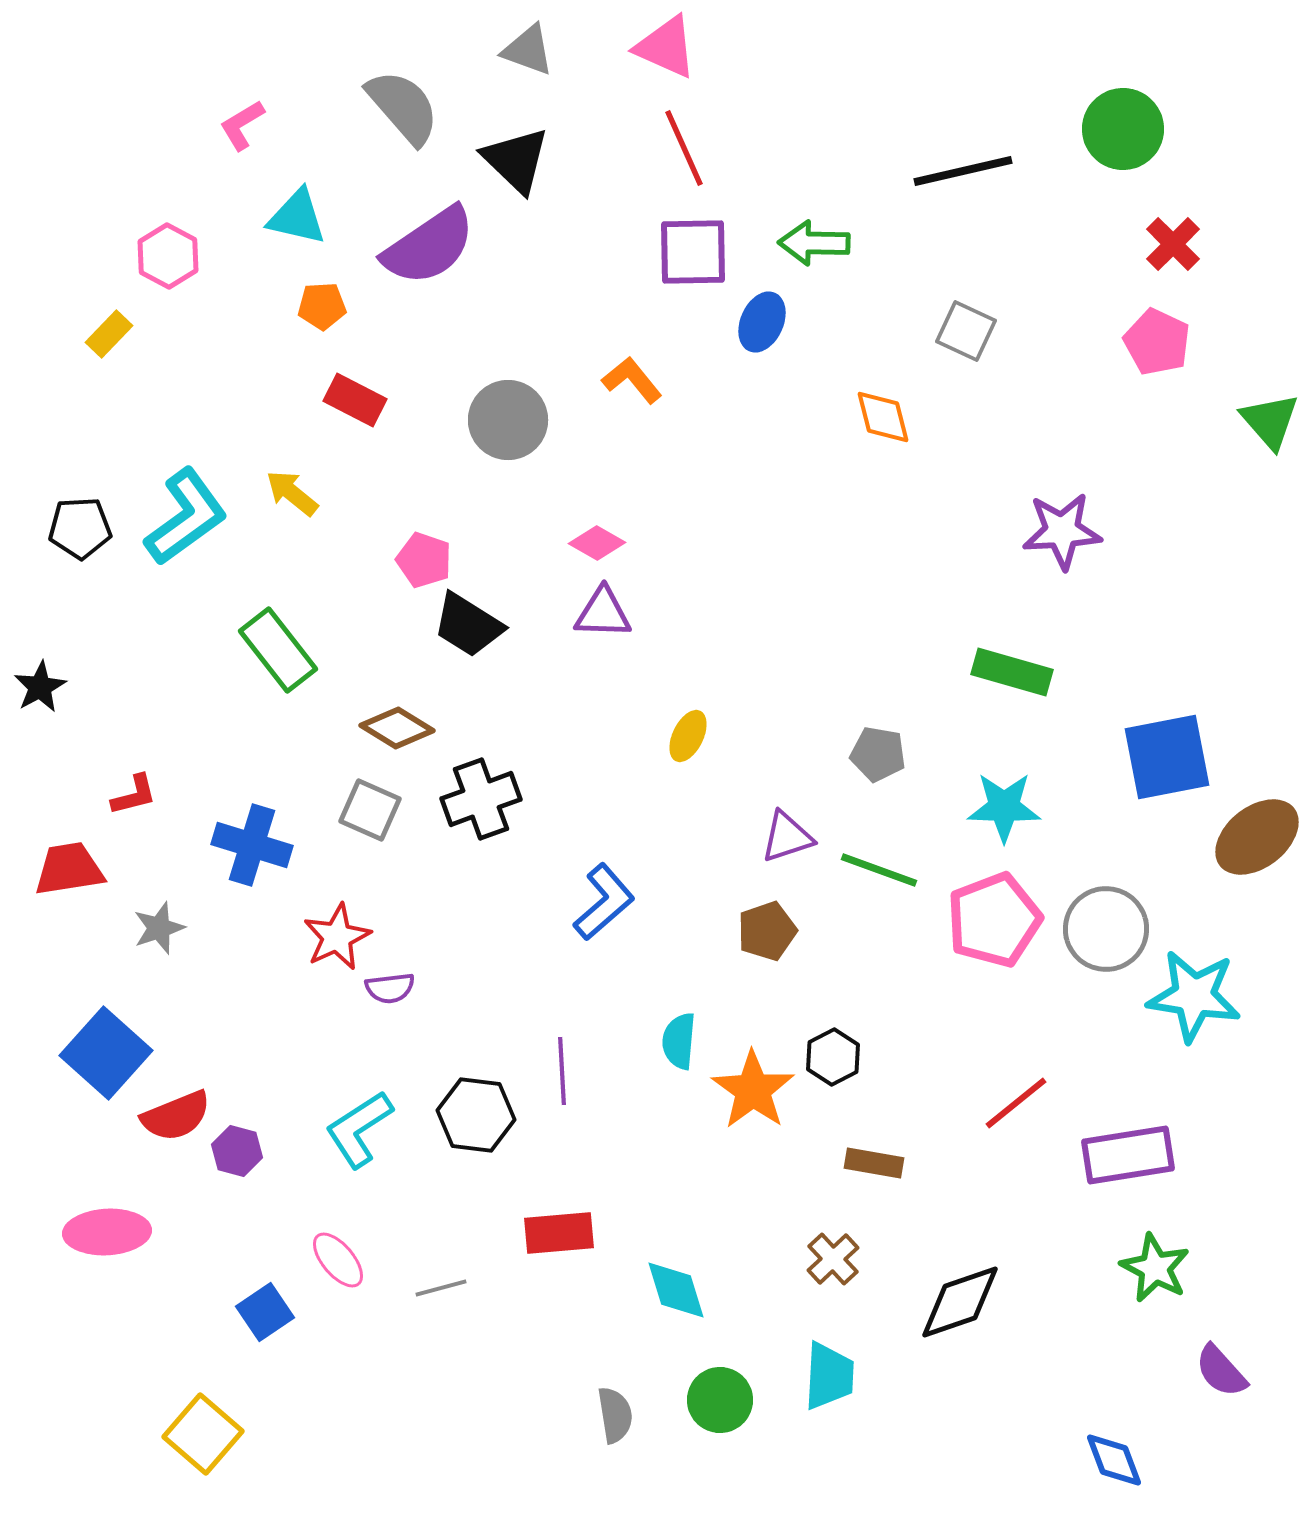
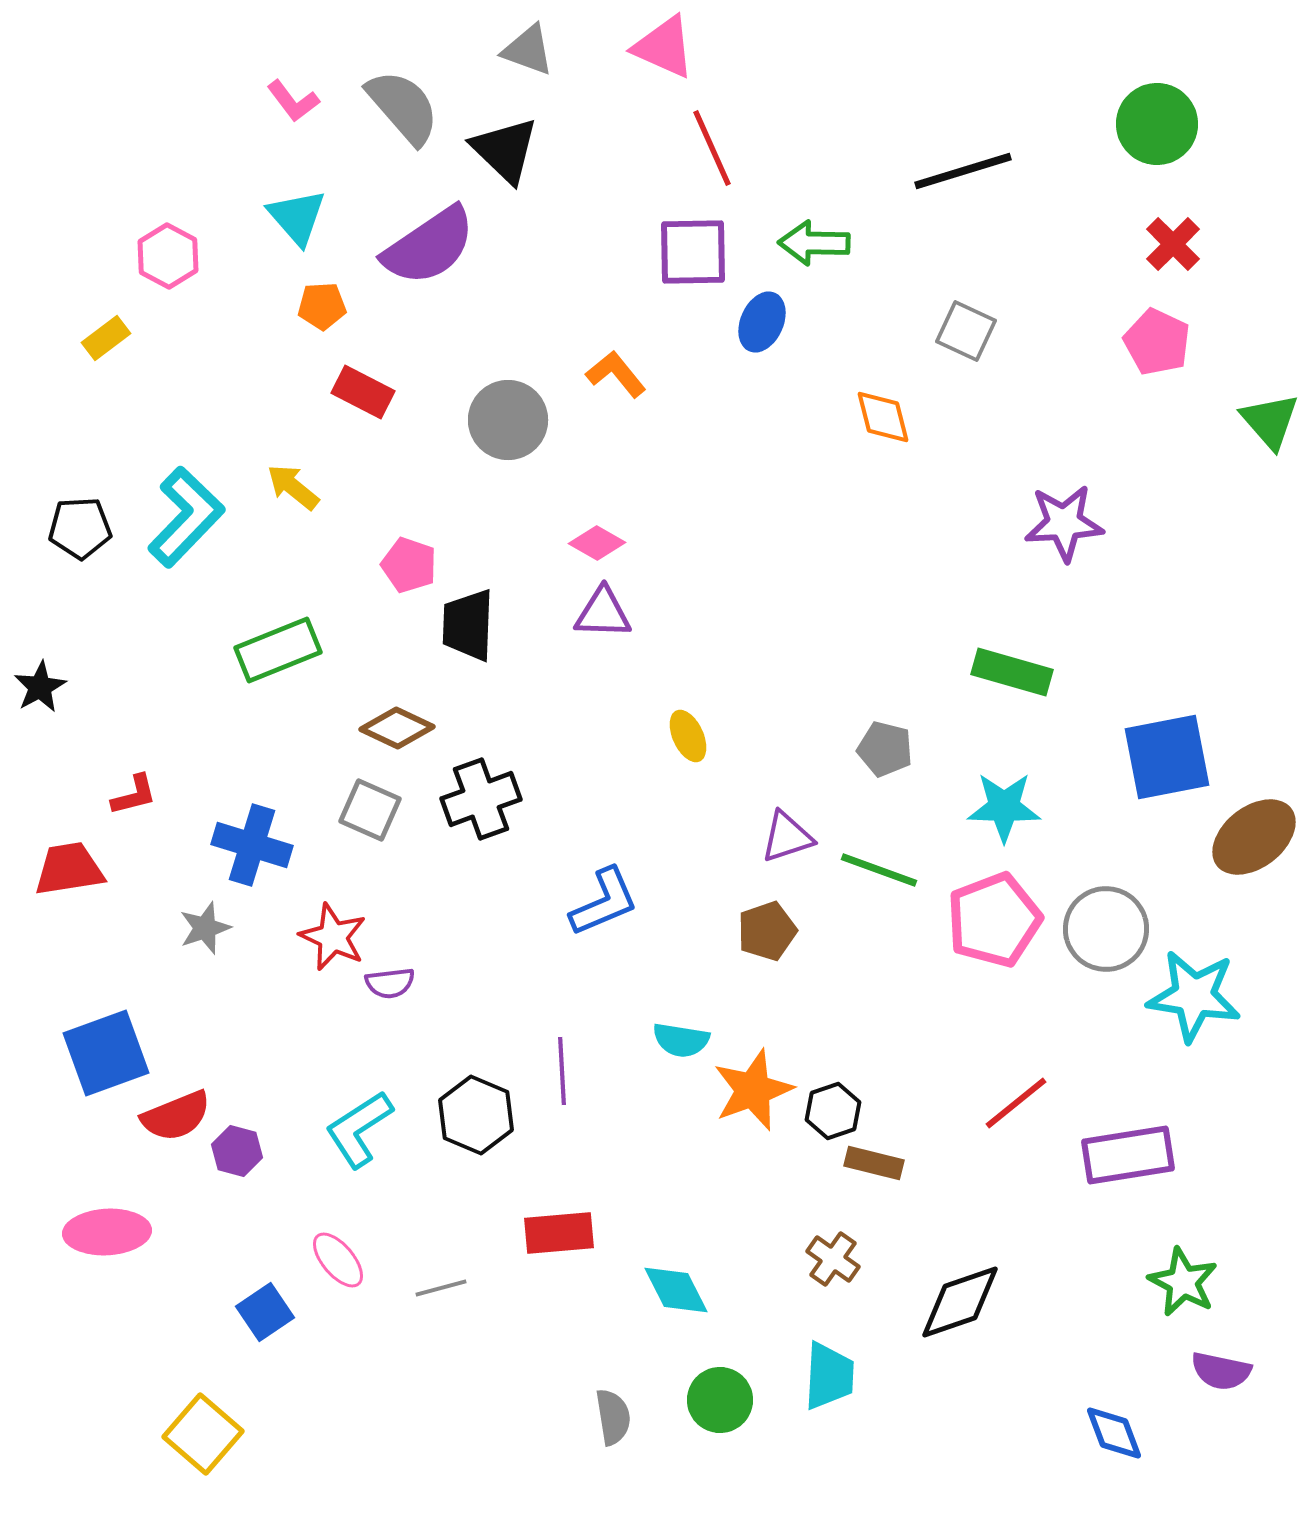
pink triangle at (666, 47): moved 2 px left
pink L-shape at (242, 125): moved 51 px right, 24 px up; rotated 96 degrees counterclockwise
green circle at (1123, 129): moved 34 px right, 5 px up
red line at (684, 148): moved 28 px right
black triangle at (516, 160): moved 11 px left, 10 px up
black line at (963, 171): rotated 4 degrees counterclockwise
cyan triangle at (297, 217): rotated 36 degrees clockwise
yellow rectangle at (109, 334): moved 3 px left, 4 px down; rotated 9 degrees clockwise
orange L-shape at (632, 380): moved 16 px left, 6 px up
red rectangle at (355, 400): moved 8 px right, 8 px up
yellow arrow at (292, 493): moved 1 px right, 6 px up
cyan L-shape at (186, 517): rotated 10 degrees counterclockwise
purple star at (1062, 531): moved 2 px right, 8 px up
pink pentagon at (424, 560): moved 15 px left, 5 px down
black trapezoid at (468, 625): rotated 60 degrees clockwise
green rectangle at (278, 650): rotated 74 degrees counterclockwise
brown diamond at (397, 728): rotated 6 degrees counterclockwise
yellow ellipse at (688, 736): rotated 51 degrees counterclockwise
gray pentagon at (878, 754): moved 7 px right, 5 px up; rotated 4 degrees clockwise
brown ellipse at (1257, 837): moved 3 px left
blue L-shape at (604, 902): rotated 18 degrees clockwise
gray star at (159, 928): moved 46 px right
red star at (337, 937): moved 4 px left; rotated 22 degrees counterclockwise
purple semicircle at (390, 988): moved 5 px up
cyan semicircle at (679, 1041): moved 2 px right, 1 px up; rotated 86 degrees counterclockwise
blue square at (106, 1053): rotated 28 degrees clockwise
black hexagon at (833, 1057): moved 54 px down; rotated 8 degrees clockwise
orange star at (753, 1090): rotated 16 degrees clockwise
black hexagon at (476, 1115): rotated 16 degrees clockwise
brown rectangle at (874, 1163): rotated 4 degrees clockwise
brown cross at (833, 1259): rotated 12 degrees counterclockwise
green star at (1155, 1268): moved 28 px right, 14 px down
cyan diamond at (676, 1290): rotated 10 degrees counterclockwise
purple semicircle at (1221, 1371): rotated 36 degrees counterclockwise
gray semicircle at (615, 1415): moved 2 px left, 2 px down
blue diamond at (1114, 1460): moved 27 px up
